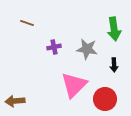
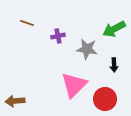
green arrow: rotated 70 degrees clockwise
purple cross: moved 4 px right, 11 px up
